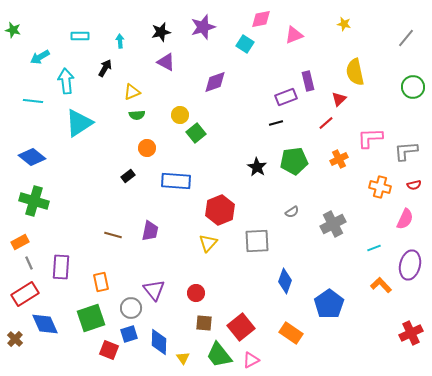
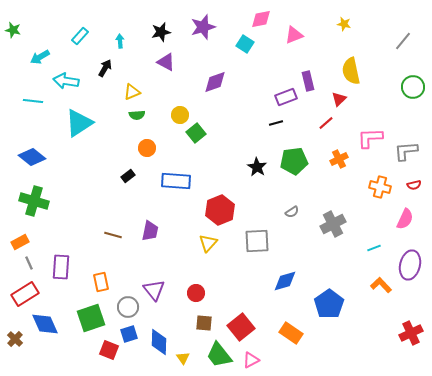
cyan rectangle at (80, 36): rotated 48 degrees counterclockwise
gray line at (406, 38): moved 3 px left, 3 px down
yellow semicircle at (355, 72): moved 4 px left, 1 px up
cyan arrow at (66, 81): rotated 75 degrees counterclockwise
blue diamond at (285, 281): rotated 55 degrees clockwise
gray circle at (131, 308): moved 3 px left, 1 px up
